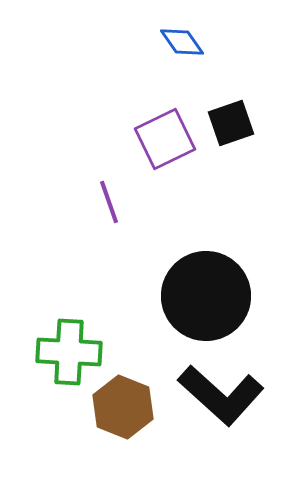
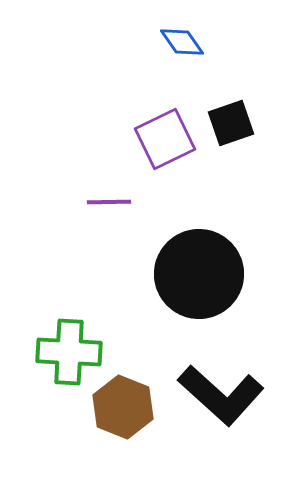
purple line: rotated 72 degrees counterclockwise
black circle: moved 7 px left, 22 px up
